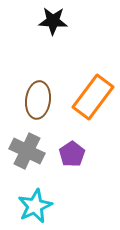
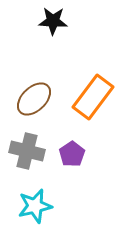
brown ellipse: moved 4 px left, 1 px up; rotated 39 degrees clockwise
gray cross: rotated 12 degrees counterclockwise
cyan star: rotated 12 degrees clockwise
